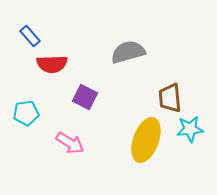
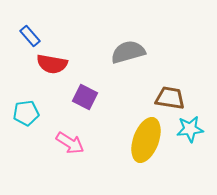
red semicircle: rotated 12 degrees clockwise
brown trapezoid: rotated 104 degrees clockwise
